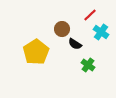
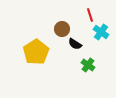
red line: rotated 64 degrees counterclockwise
